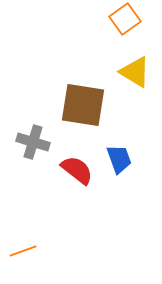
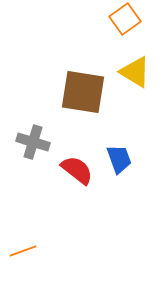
brown square: moved 13 px up
